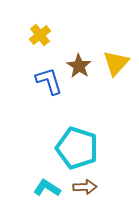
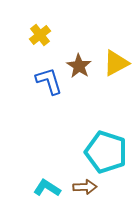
yellow triangle: rotated 20 degrees clockwise
cyan pentagon: moved 29 px right, 4 px down
